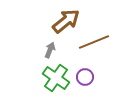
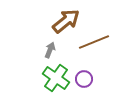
purple circle: moved 1 px left, 2 px down
